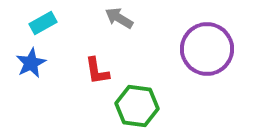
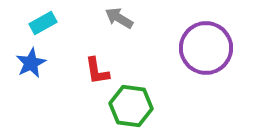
purple circle: moved 1 px left, 1 px up
green hexagon: moved 6 px left
